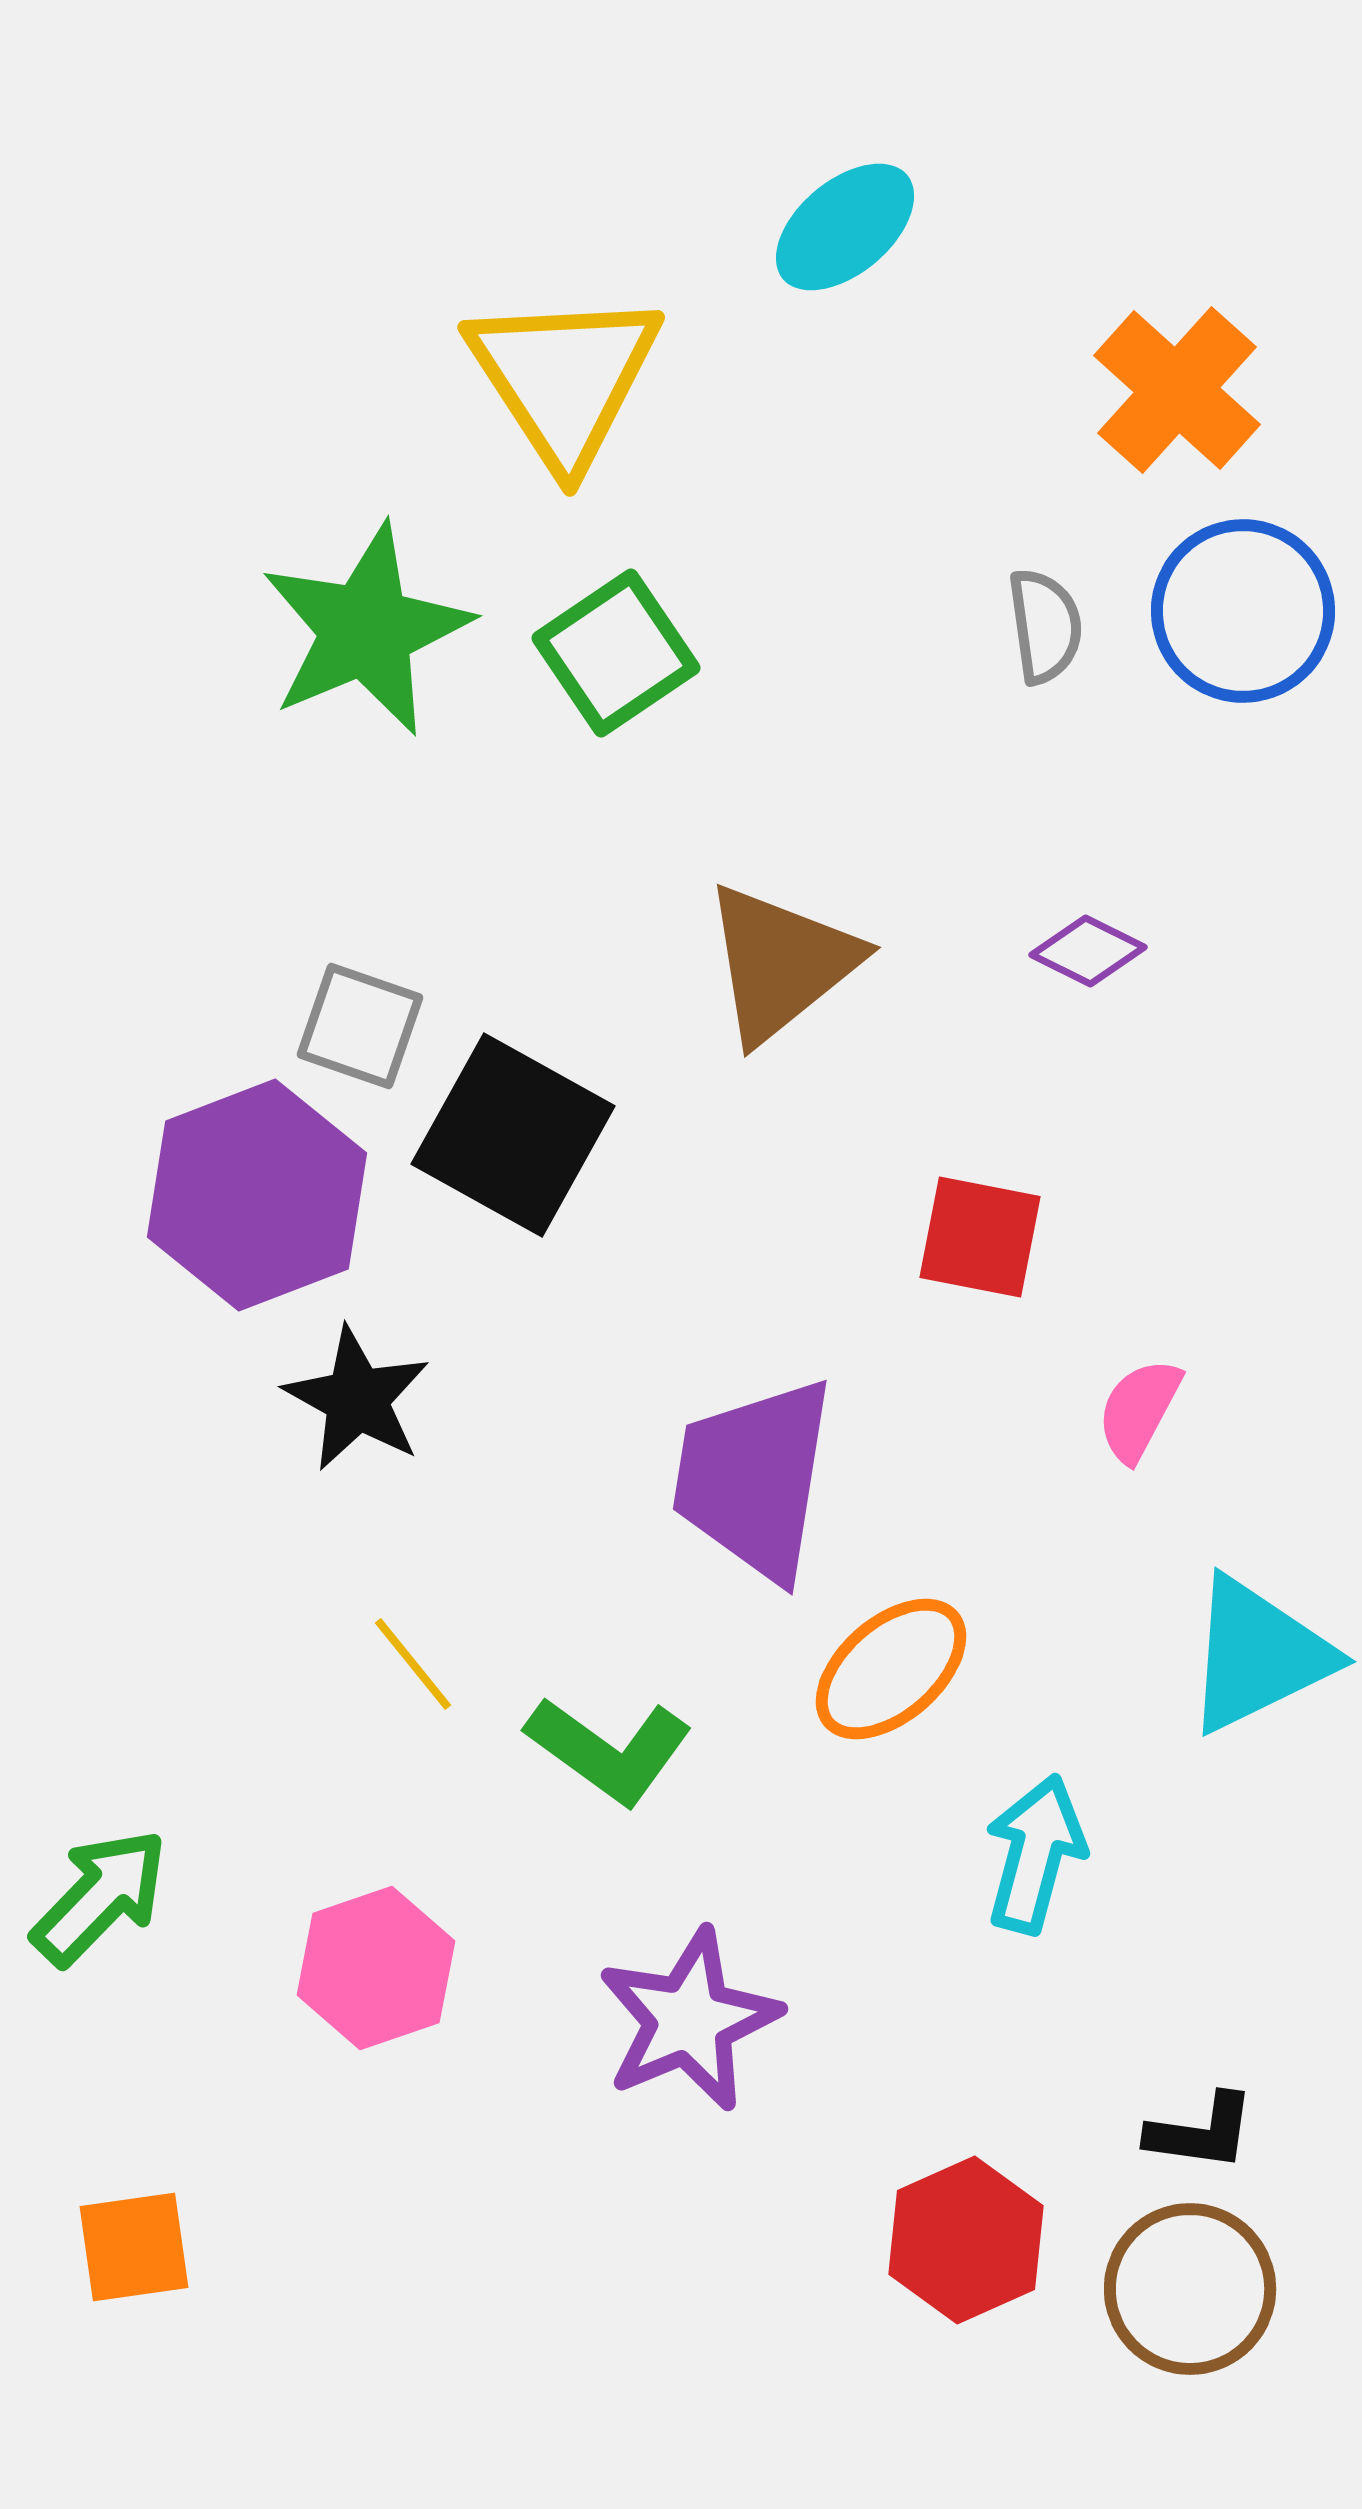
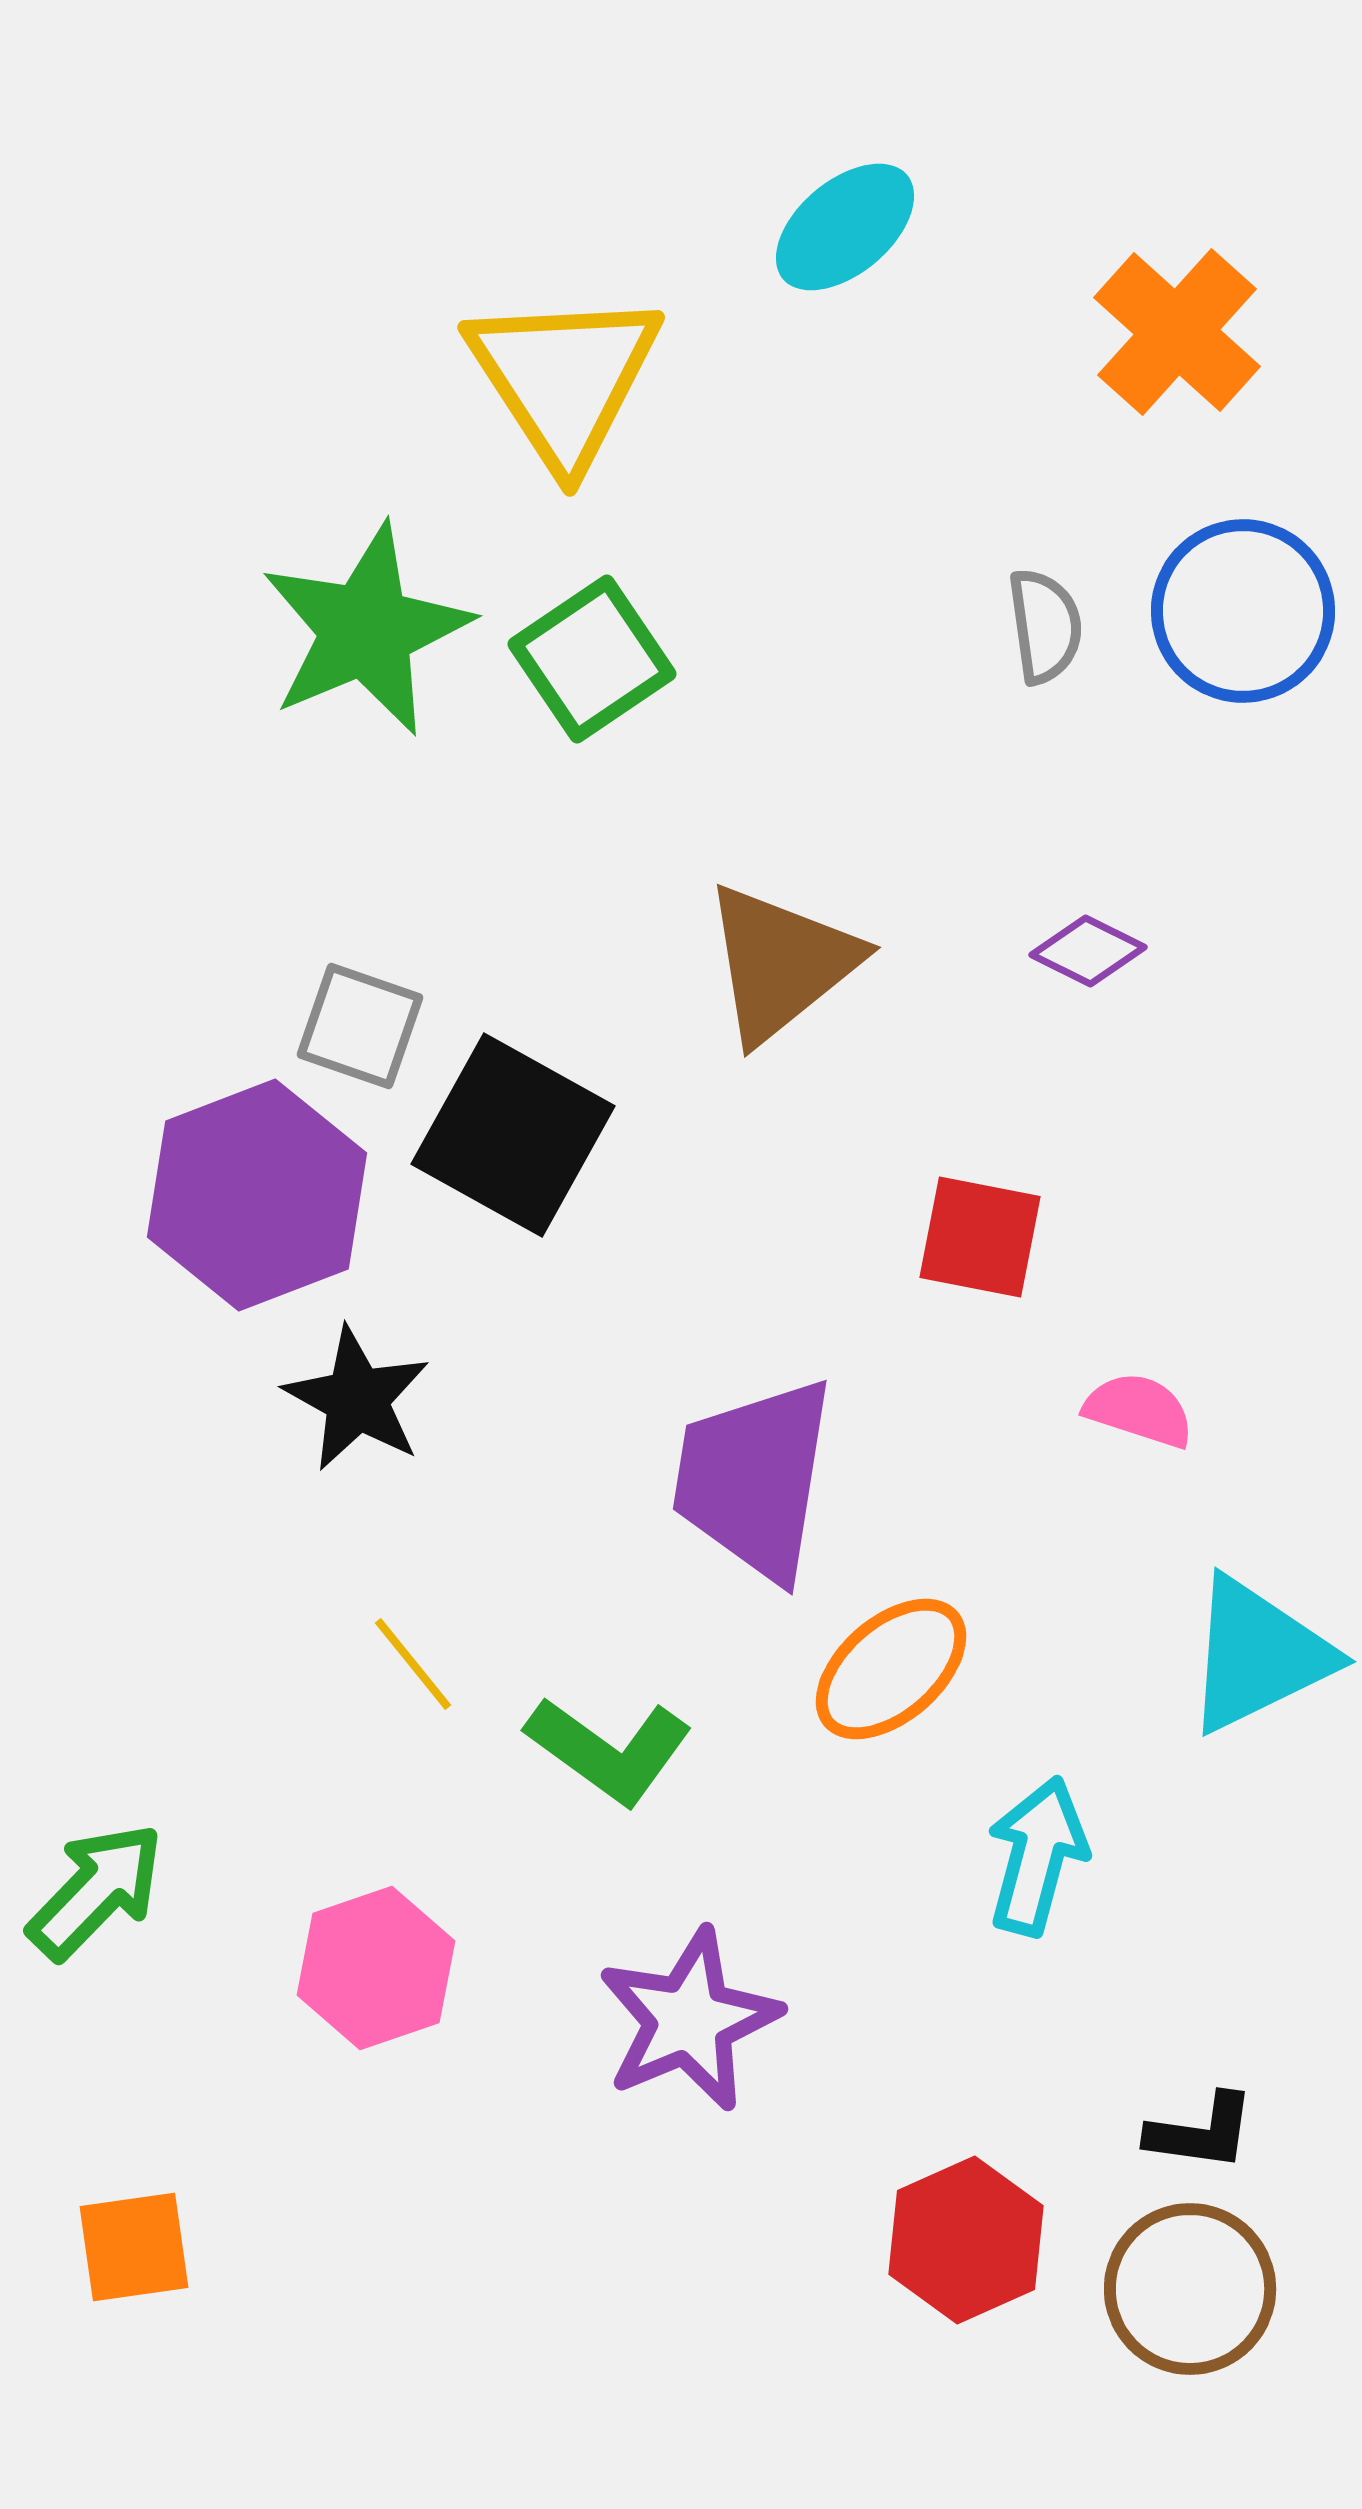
orange cross: moved 58 px up
green square: moved 24 px left, 6 px down
pink semicircle: rotated 80 degrees clockwise
cyan arrow: moved 2 px right, 2 px down
green arrow: moved 4 px left, 6 px up
